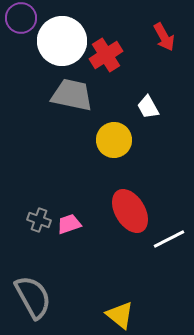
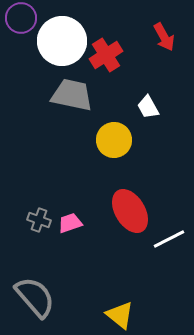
pink trapezoid: moved 1 px right, 1 px up
gray semicircle: moved 2 px right; rotated 12 degrees counterclockwise
